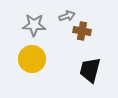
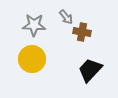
gray arrow: moved 1 px left, 1 px down; rotated 70 degrees clockwise
brown cross: moved 1 px down
black trapezoid: rotated 28 degrees clockwise
